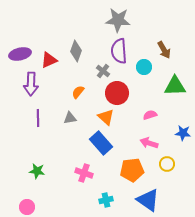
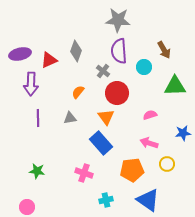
orange triangle: rotated 12 degrees clockwise
blue star: rotated 14 degrees counterclockwise
